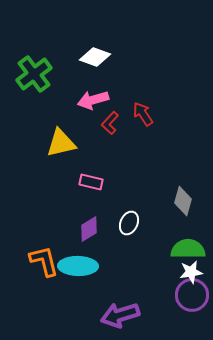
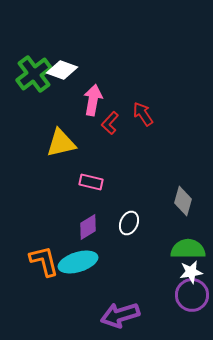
white diamond: moved 33 px left, 13 px down
pink arrow: rotated 116 degrees clockwise
purple diamond: moved 1 px left, 2 px up
cyan ellipse: moved 4 px up; rotated 18 degrees counterclockwise
